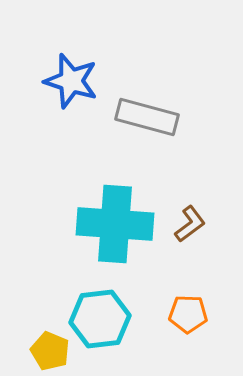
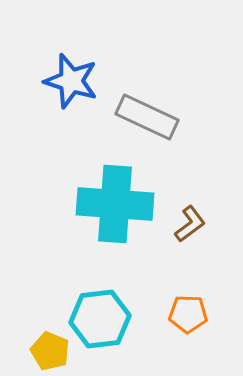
gray rectangle: rotated 10 degrees clockwise
cyan cross: moved 20 px up
